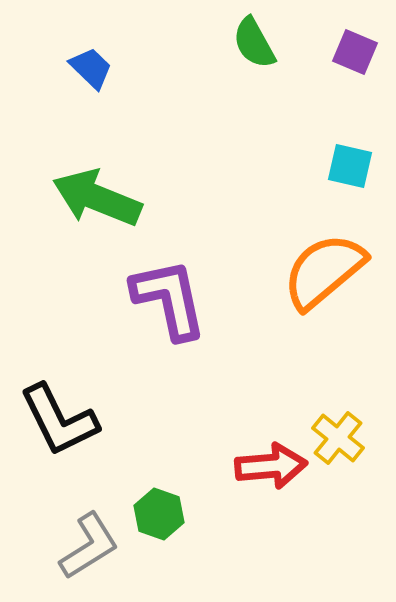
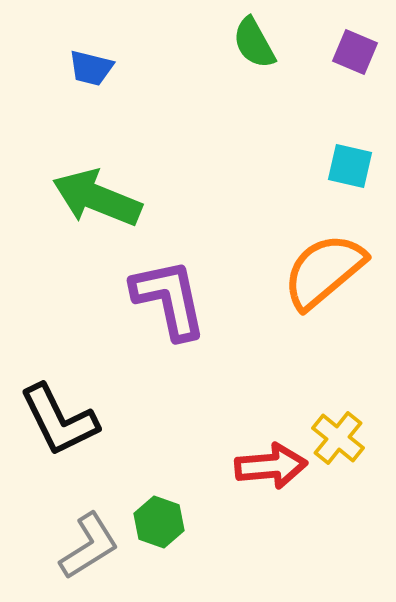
blue trapezoid: rotated 150 degrees clockwise
green hexagon: moved 8 px down
